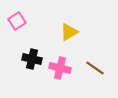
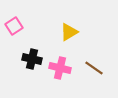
pink square: moved 3 px left, 5 px down
brown line: moved 1 px left
